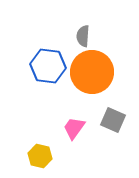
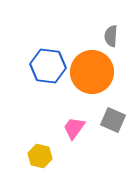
gray semicircle: moved 28 px right
